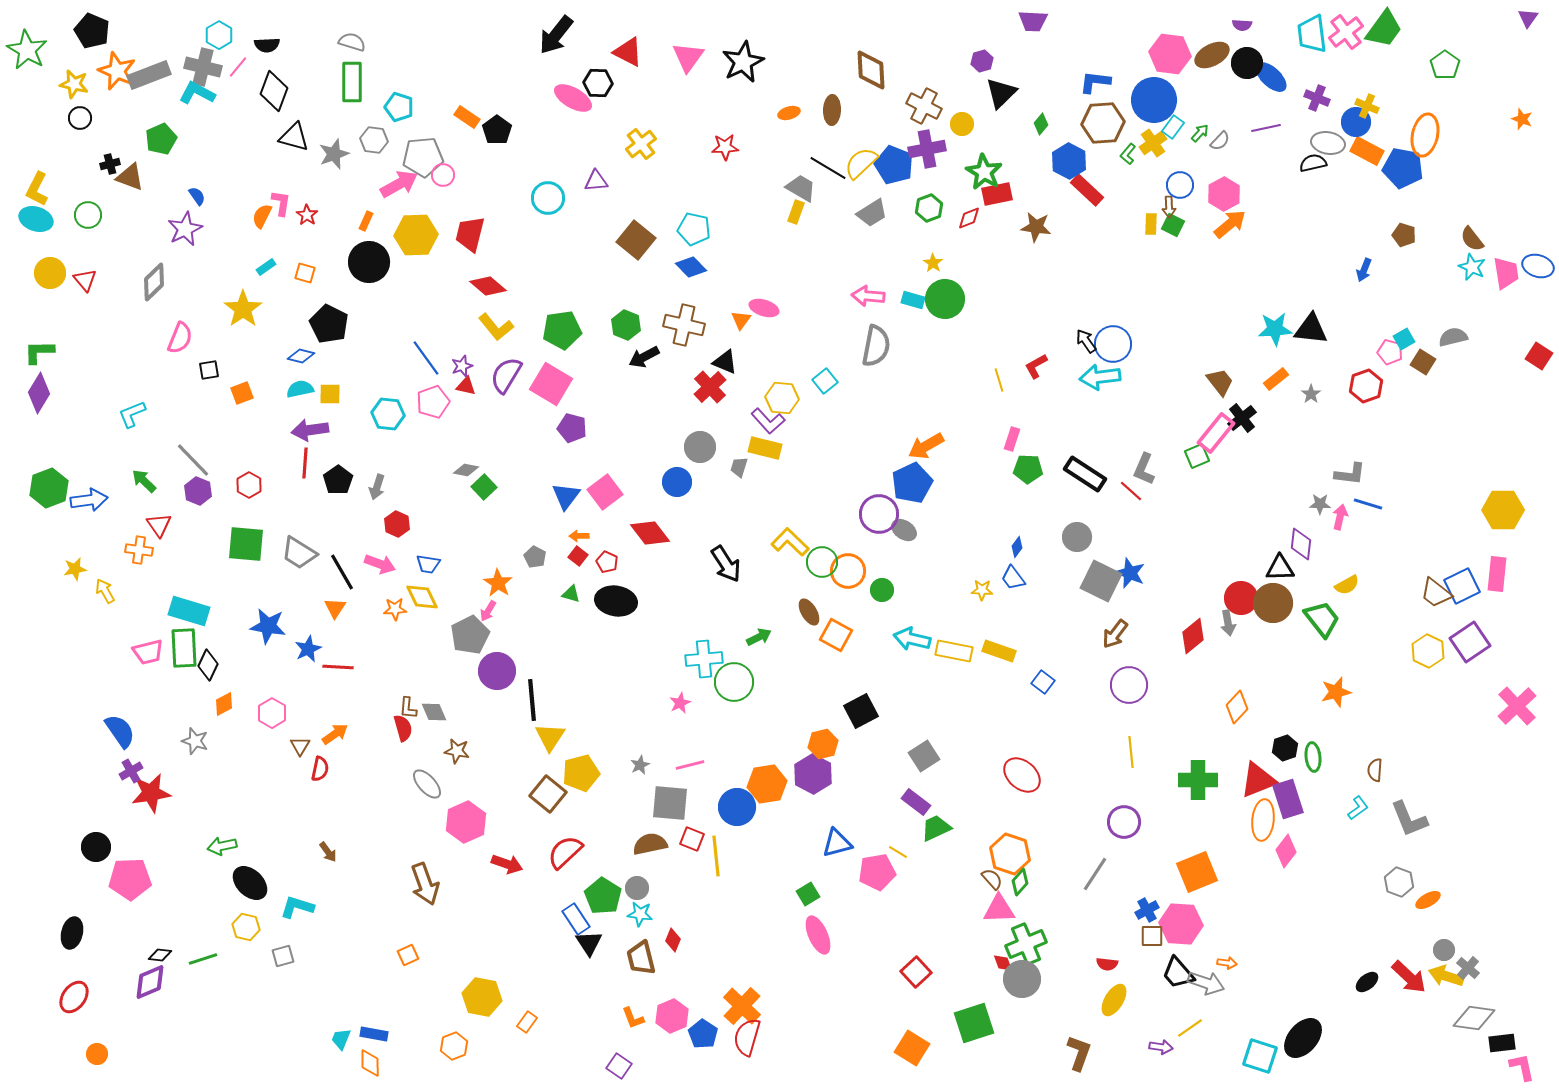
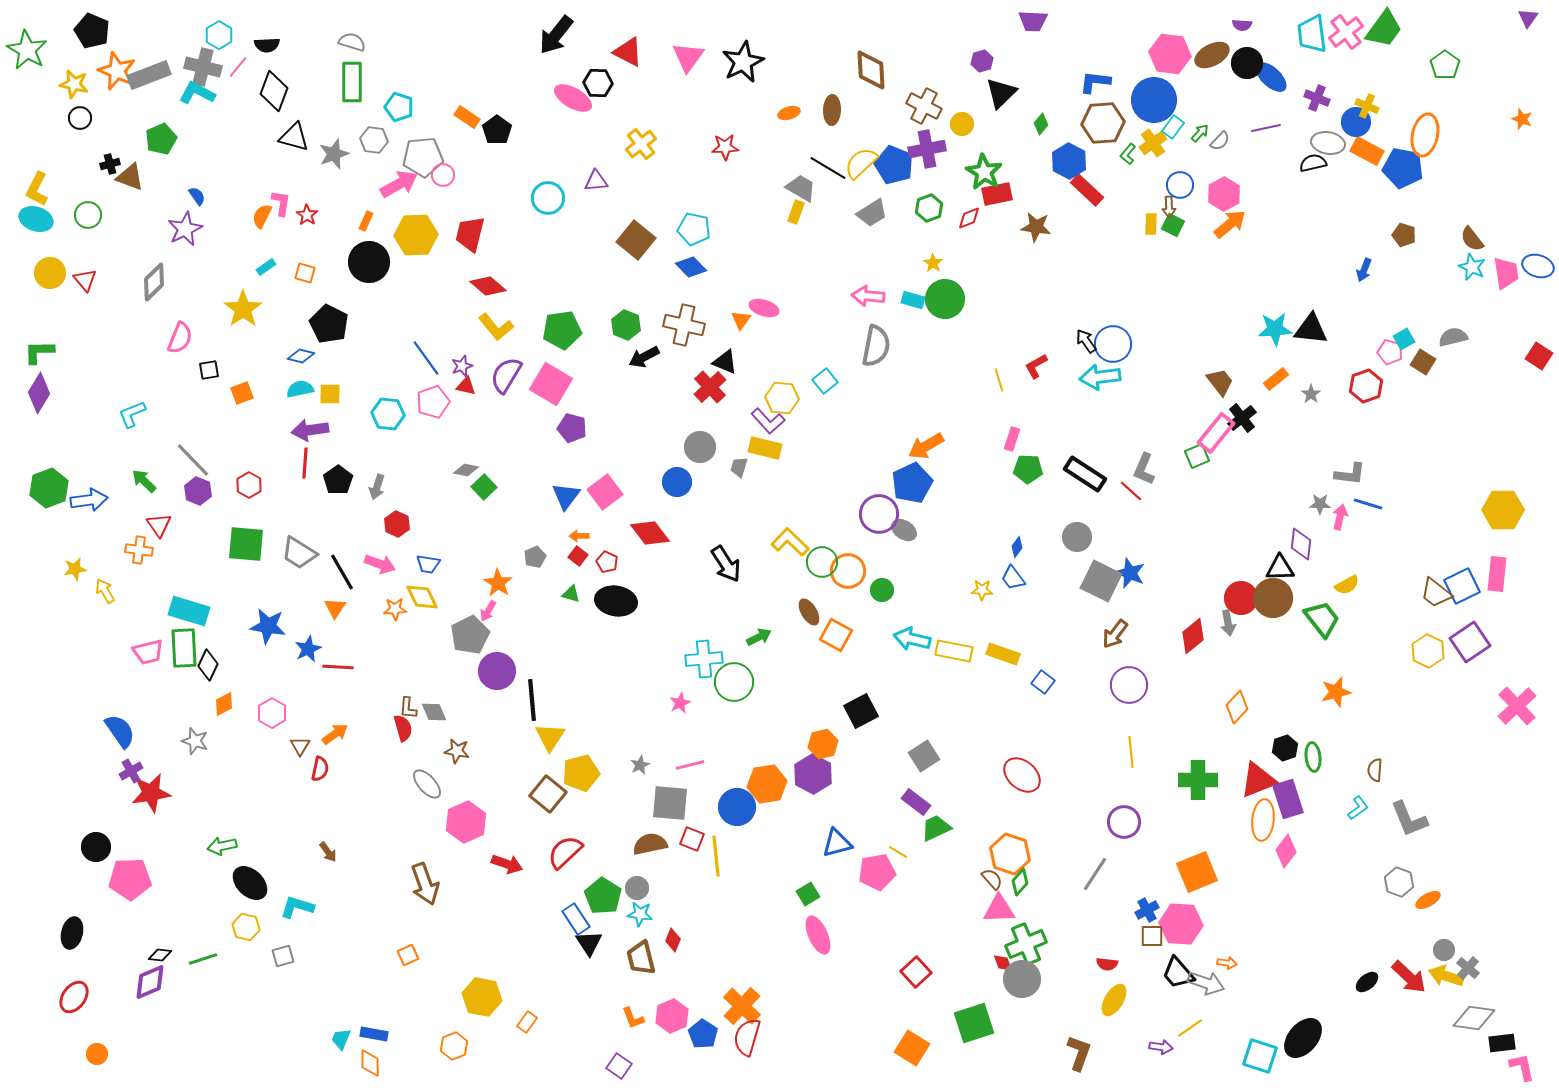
gray pentagon at (535, 557): rotated 20 degrees clockwise
brown circle at (1273, 603): moved 5 px up
yellow rectangle at (999, 651): moved 4 px right, 3 px down
